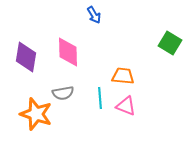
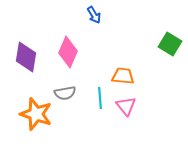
green square: moved 1 px down
pink diamond: rotated 24 degrees clockwise
gray semicircle: moved 2 px right
pink triangle: rotated 30 degrees clockwise
